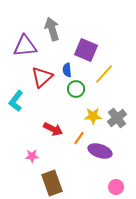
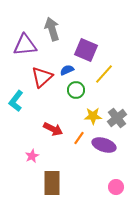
purple triangle: moved 1 px up
blue semicircle: rotated 72 degrees clockwise
green circle: moved 1 px down
purple ellipse: moved 4 px right, 6 px up
pink star: rotated 24 degrees counterclockwise
brown rectangle: rotated 20 degrees clockwise
